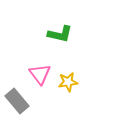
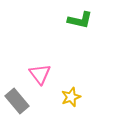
green L-shape: moved 20 px right, 14 px up
yellow star: moved 3 px right, 15 px down; rotated 12 degrees counterclockwise
